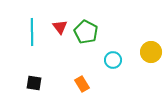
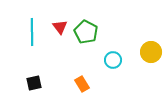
black square: rotated 21 degrees counterclockwise
